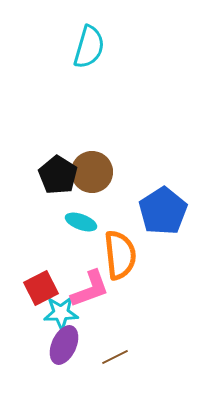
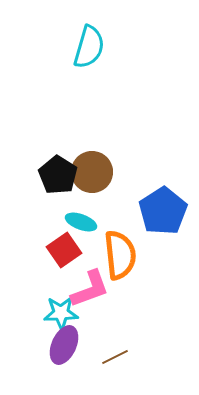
red square: moved 23 px right, 38 px up; rotated 8 degrees counterclockwise
